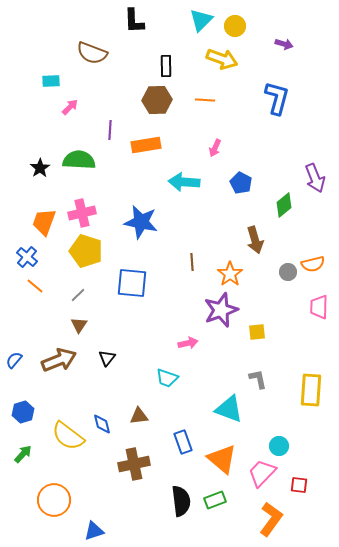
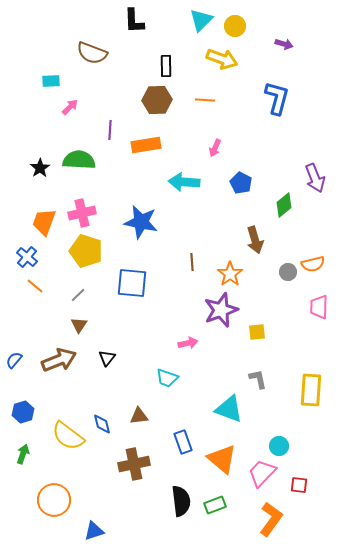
green arrow at (23, 454): rotated 24 degrees counterclockwise
green rectangle at (215, 500): moved 5 px down
